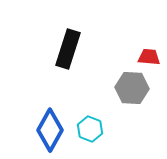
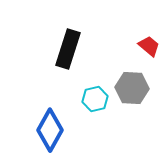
red trapezoid: moved 11 px up; rotated 35 degrees clockwise
cyan hexagon: moved 5 px right, 30 px up; rotated 25 degrees clockwise
